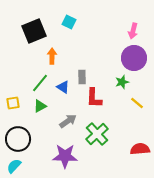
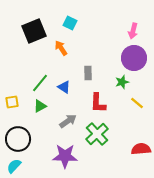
cyan square: moved 1 px right, 1 px down
orange arrow: moved 9 px right, 8 px up; rotated 35 degrees counterclockwise
gray rectangle: moved 6 px right, 4 px up
blue triangle: moved 1 px right
red L-shape: moved 4 px right, 5 px down
yellow square: moved 1 px left, 1 px up
red semicircle: moved 1 px right
